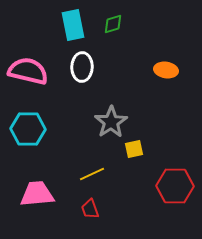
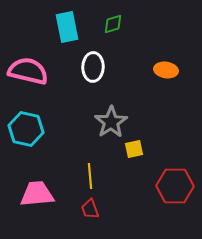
cyan rectangle: moved 6 px left, 2 px down
white ellipse: moved 11 px right
cyan hexagon: moved 2 px left; rotated 12 degrees clockwise
yellow line: moved 2 px left, 2 px down; rotated 70 degrees counterclockwise
